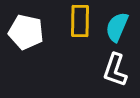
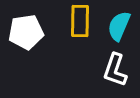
cyan semicircle: moved 2 px right, 1 px up
white pentagon: rotated 20 degrees counterclockwise
